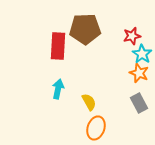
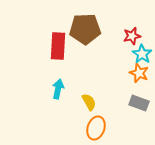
gray rectangle: rotated 42 degrees counterclockwise
